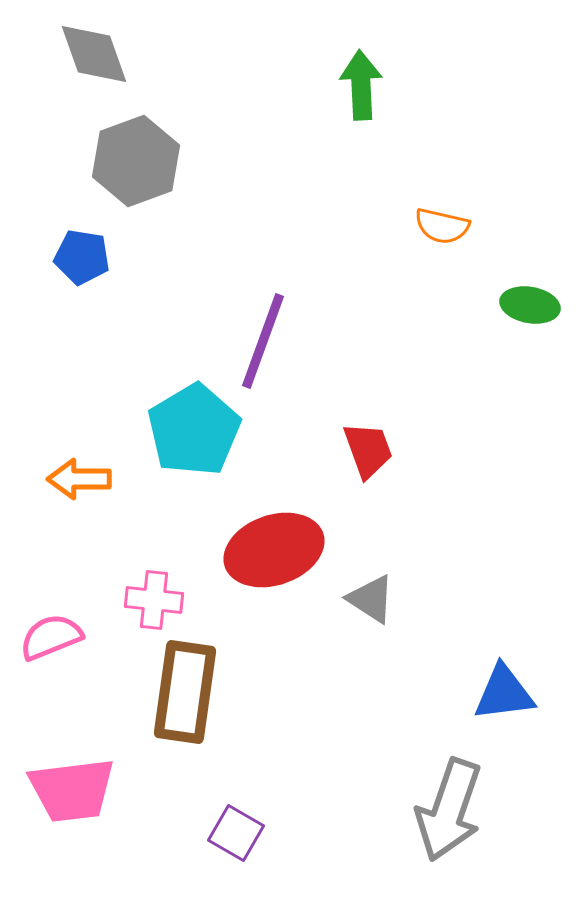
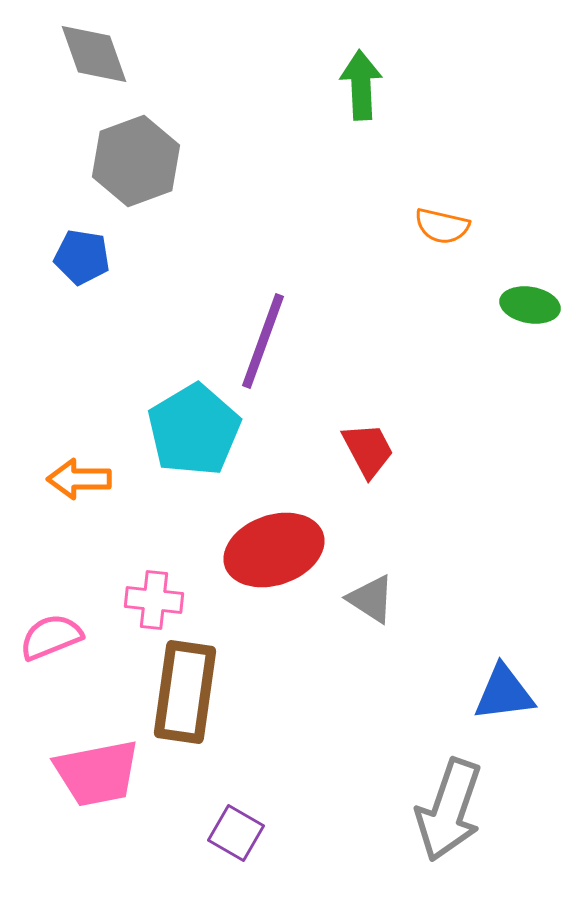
red trapezoid: rotated 8 degrees counterclockwise
pink trapezoid: moved 25 px right, 17 px up; rotated 4 degrees counterclockwise
